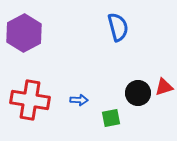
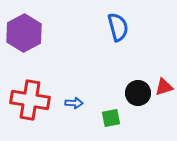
blue arrow: moved 5 px left, 3 px down
